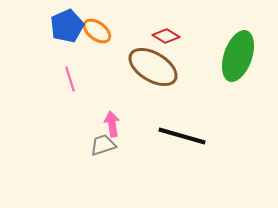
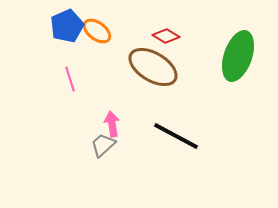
black line: moved 6 px left; rotated 12 degrees clockwise
gray trapezoid: rotated 24 degrees counterclockwise
